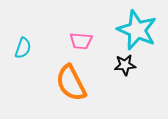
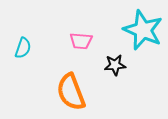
cyan star: moved 6 px right
black star: moved 10 px left
orange semicircle: moved 9 px down; rotated 6 degrees clockwise
